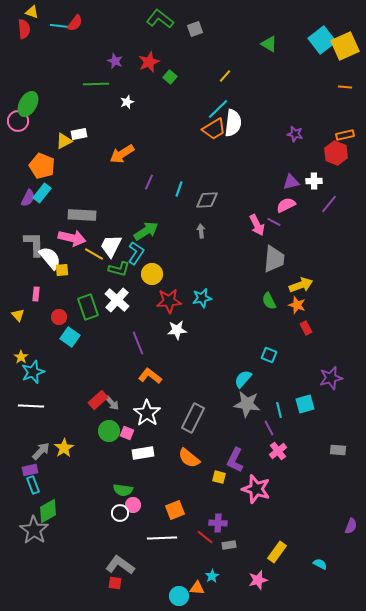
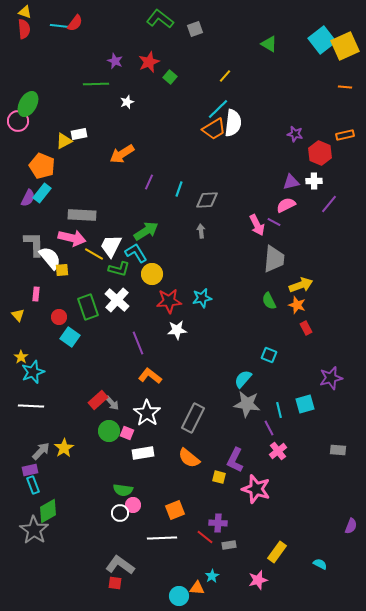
yellow triangle at (32, 12): moved 7 px left
red hexagon at (336, 153): moved 16 px left
cyan L-shape at (136, 253): rotated 65 degrees counterclockwise
